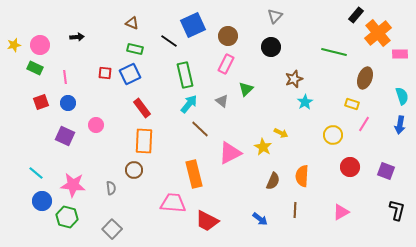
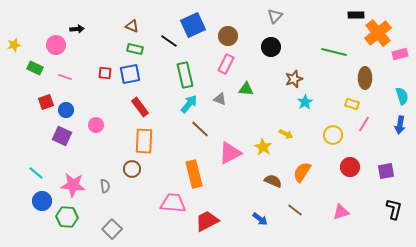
black rectangle at (356, 15): rotated 49 degrees clockwise
brown triangle at (132, 23): moved 3 px down
black arrow at (77, 37): moved 8 px up
pink circle at (40, 45): moved 16 px right
pink rectangle at (400, 54): rotated 14 degrees counterclockwise
blue square at (130, 74): rotated 15 degrees clockwise
pink line at (65, 77): rotated 64 degrees counterclockwise
brown ellipse at (365, 78): rotated 20 degrees counterclockwise
green triangle at (246, 89): rotated 49 degrees clockwise
gray triangle at (222, 101): moved 2 px left, 2 px up; rotated 16 degrees counterclockwise
red square at (41, 102): moved 5 px right
blue circle at (68, 103): moved 2 px left, 7 px down
red rectangle at (142, 108): moved 2 px left, 1 px up
yellow arrow at (281, 133): moved 5 px right, 1 px down
purple square at (65, 136): moved 3 px left
brown circle at (134, 170): moved 2 px left, 1 px up
purple square at (386, 171): rotated 30 degrees counterclockwise
orange semicircle at (302, 176): moved 4 px up; rotated 30 degrees clockwise
brown semicircle at (273, 181): rotated 90 degrees counterclockwise
gray semicircle at (111, 188): moved 6 px left, 2 px up
brown line at (295, 210): rotated 56 degrees counterclockwise
black L-shape at (397, 210): moved 3 px left, 1 px up
pink triangle at (341, 212): rotated 12 degrees clockwise
green hexagon at (67, 217): rotated 10 degrees counterclockwise
red trapezoid at (207, 221): rotated 125 degrees clockwise
